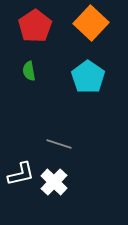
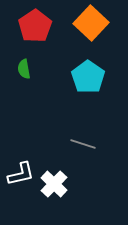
green semicircle: moved 5 px left, 2 px up
gray line: moved 24 px right
white cross: moved 2 px down
